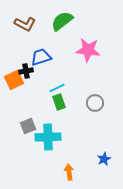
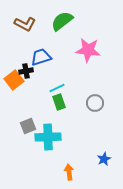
orange square: rotated 12 degrees counterclockwise
